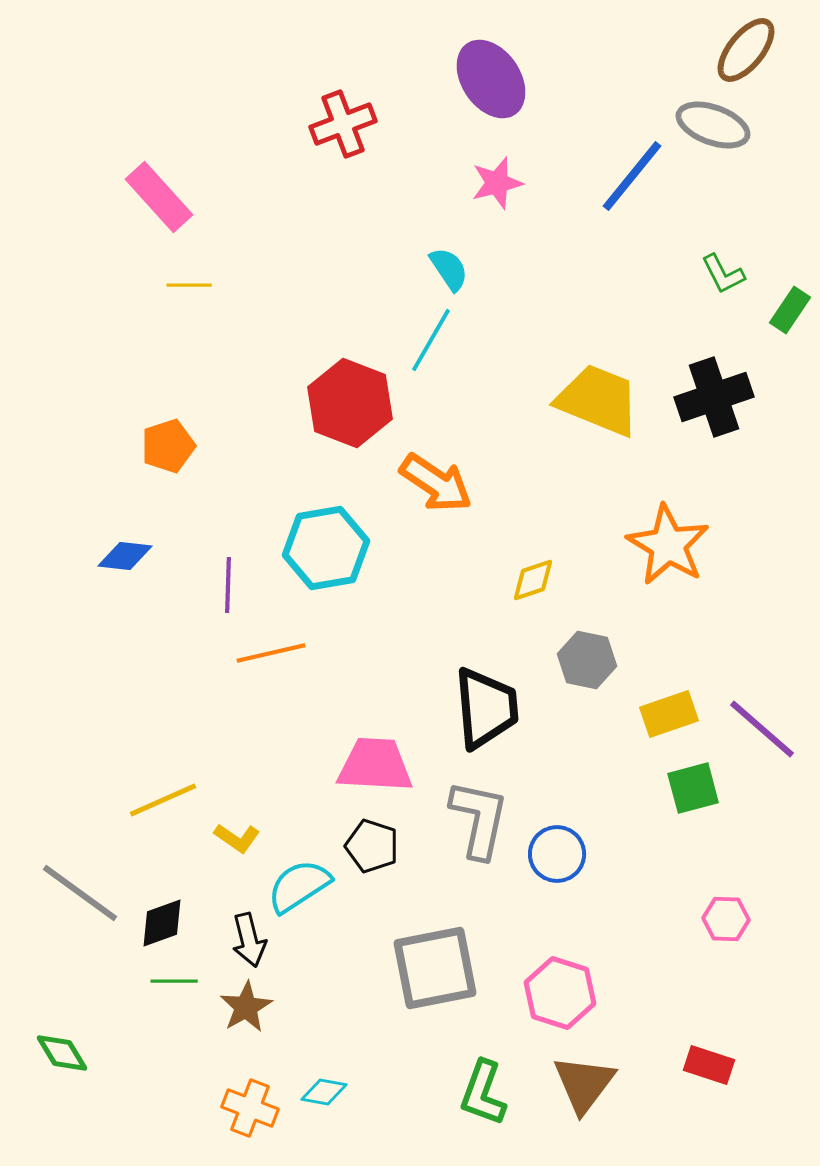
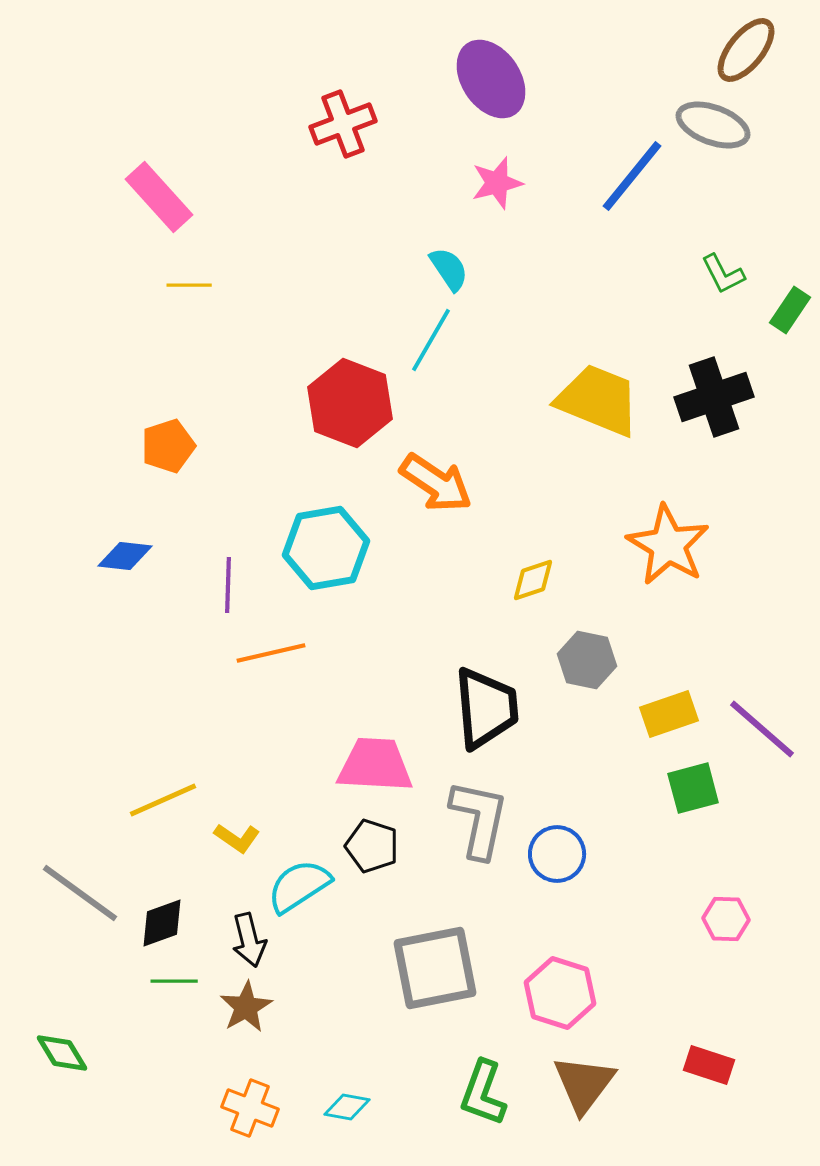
cyan diamond at (324, 1092): moved 23 px right, 15 px down
